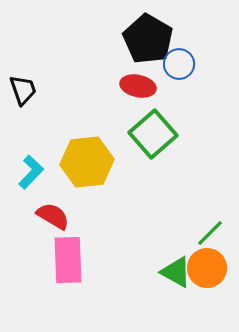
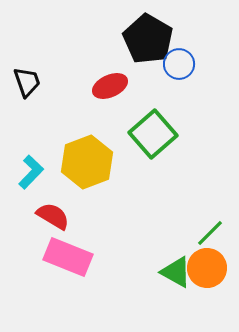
red ellipse: moved 28 px left; rotated 36 degrees counterclockwise
black trapezoid: moved 4 px right, 8 px up
yellow hexagon: rotated 15 degrees counterclockwise
pink rectangle: moved 3 px up; rotated 66 degrees counterclockwise
